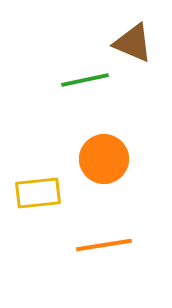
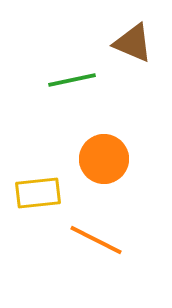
green line: moved 13 px left
orange line: moved 8 px left, 5 px up; rotated 36 degrees clockwise
